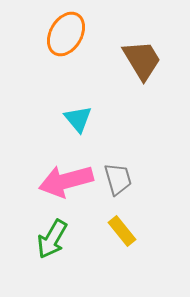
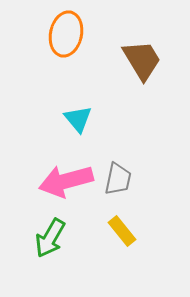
orange ellipse: rotated 18 degrees counterclockwise
gray trapezoid: rotated 28 degrees clockwise
green arrow: moved 2 px left, 1 px up
